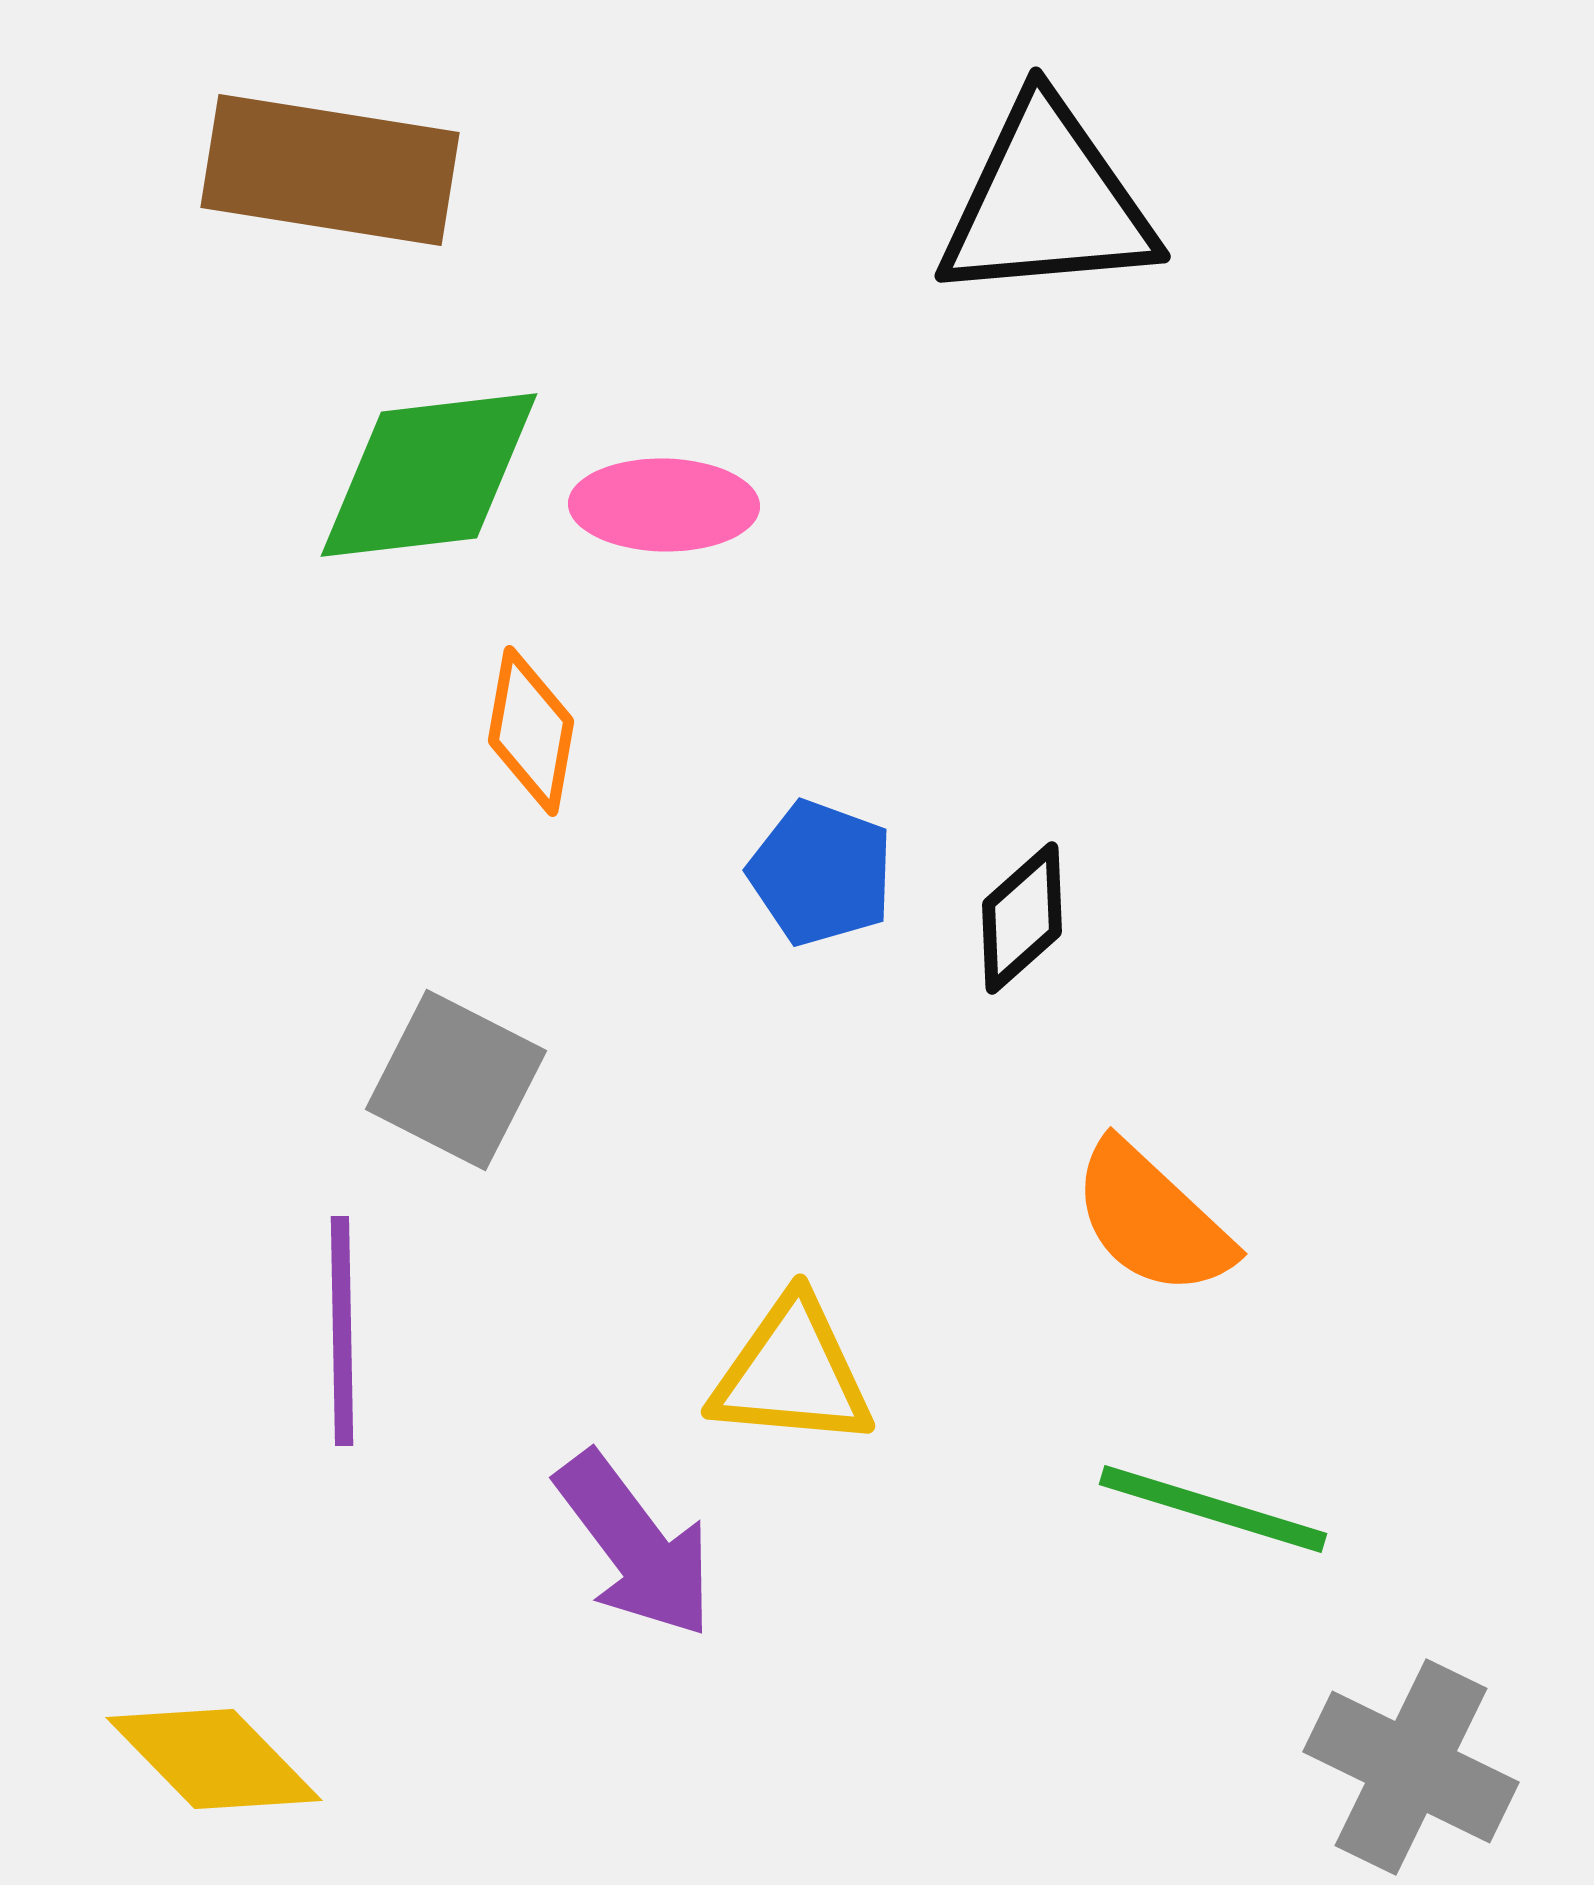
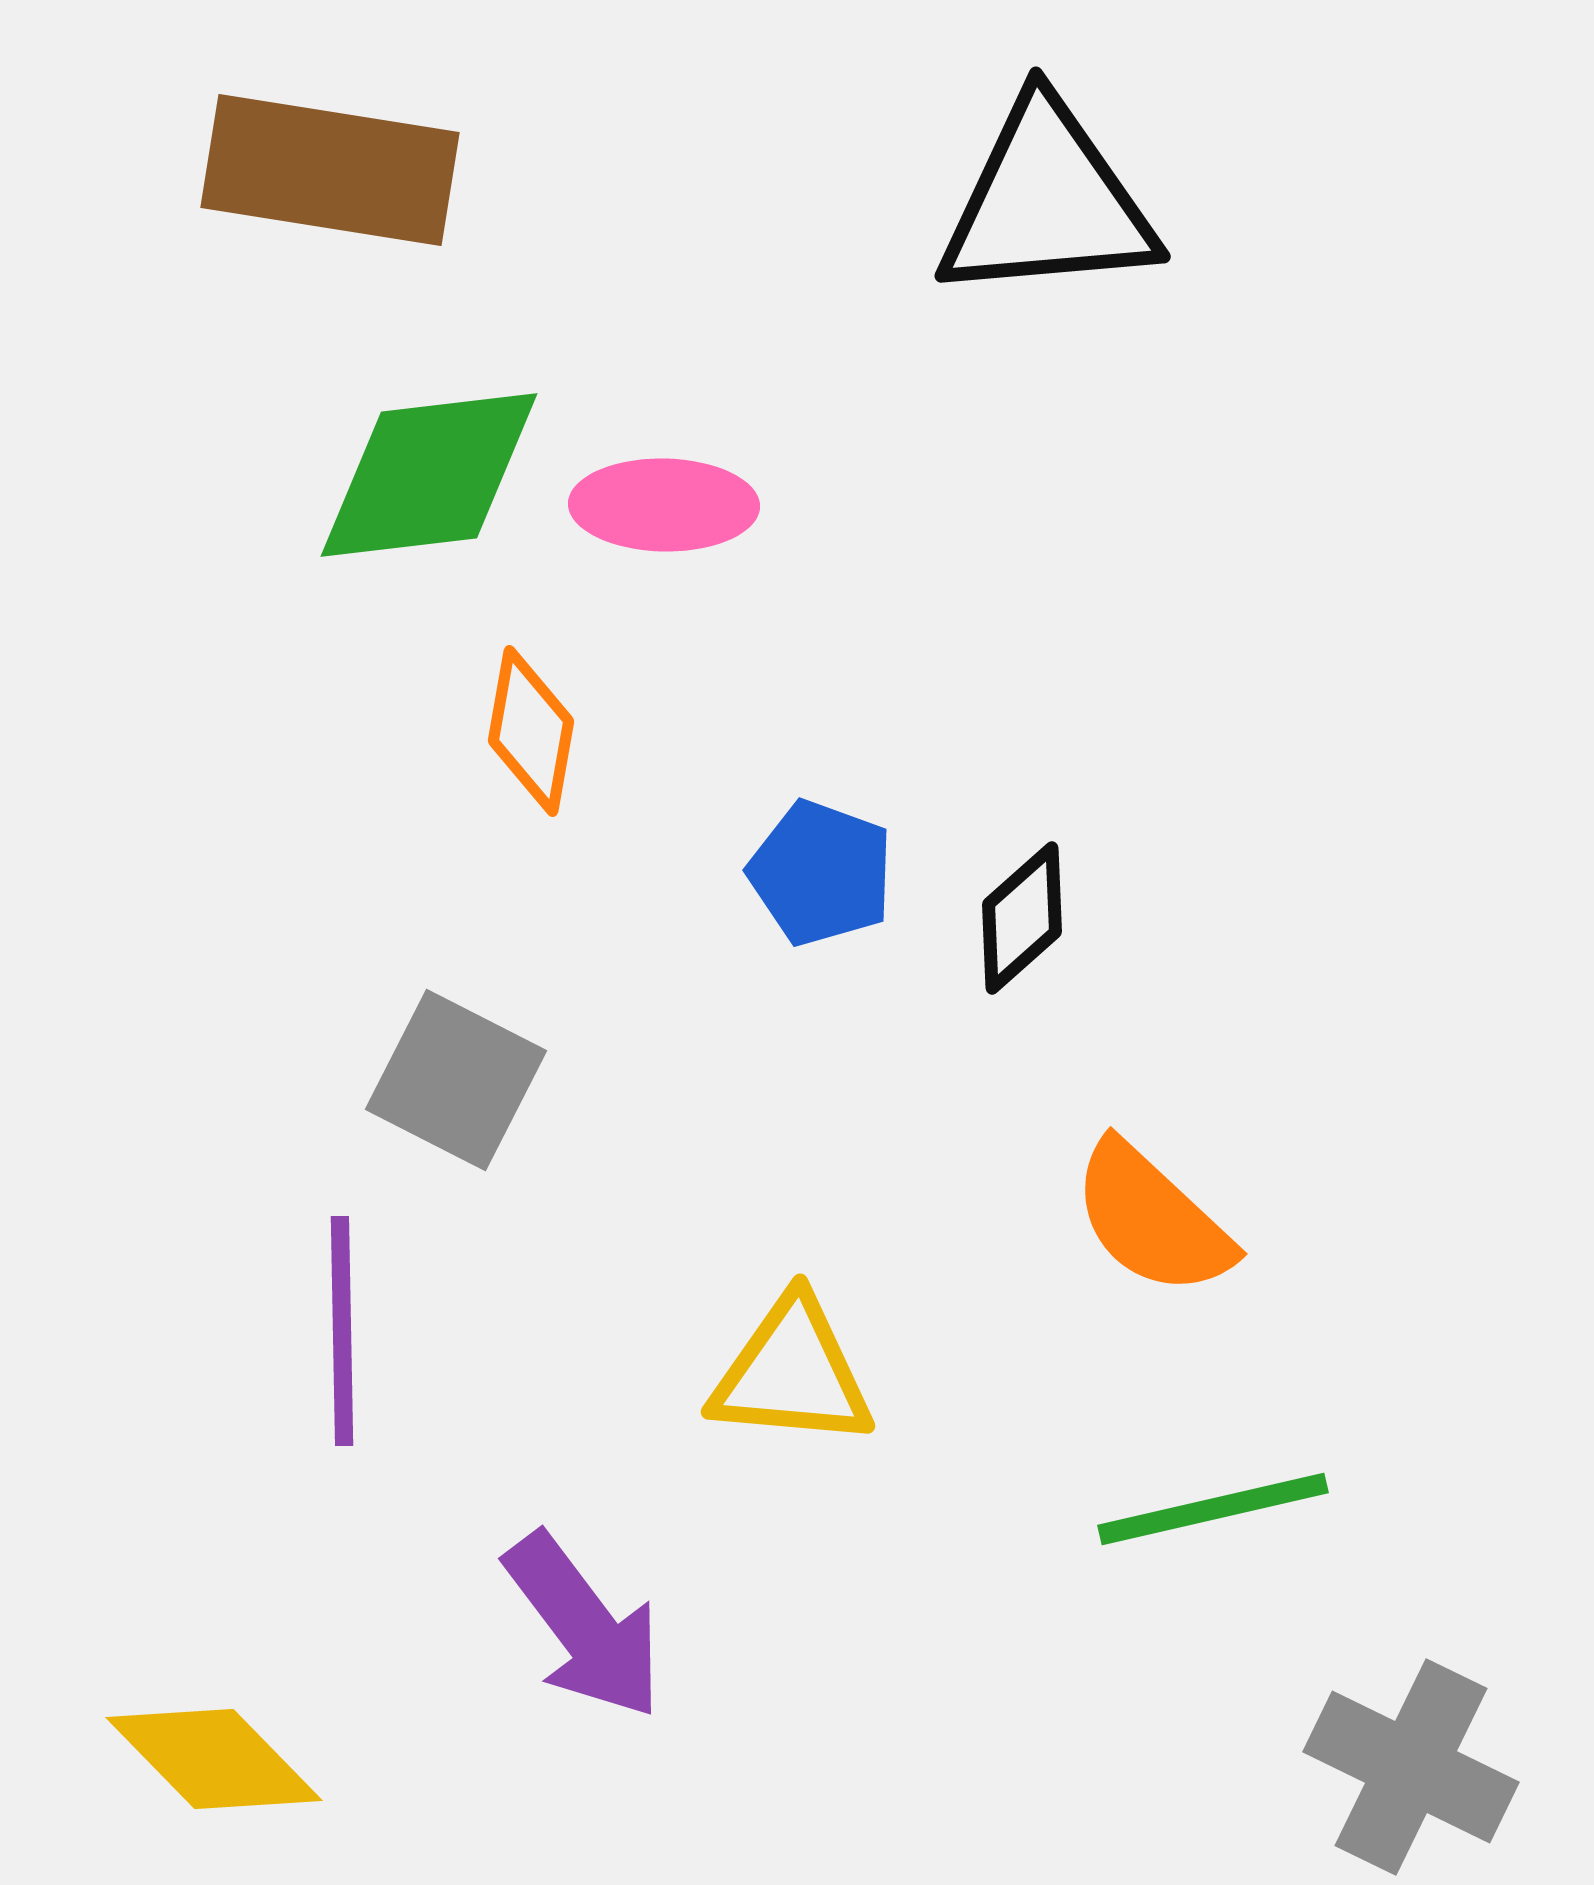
green line: rotated 30 degrees counterclockwise
purple arrow: moved 51 px left, 81 px down
